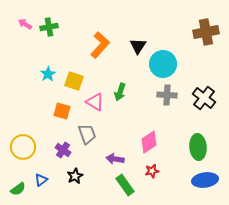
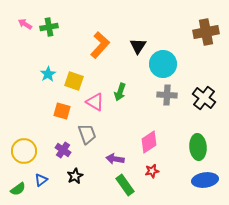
yellow circle: moved 1 px right, 4 px down
